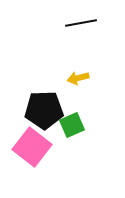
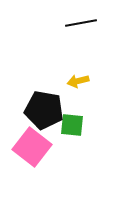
yellow arrow: moved 3 px down
black pentagon: rotated 12 degrees clockwise
green square: rotated 30 degrees clockwise
